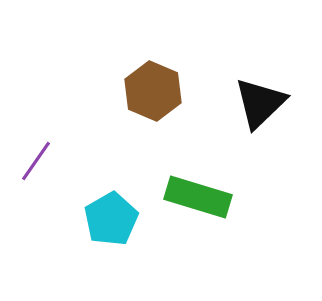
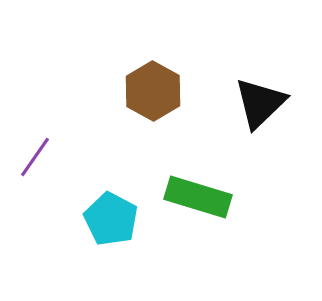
brown hexagon: rotated 6 degrees clockwise
purple line: moved 1 px left, 4 px up
cyan pentagon: rotated 14 degrees counterclockwise
